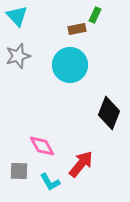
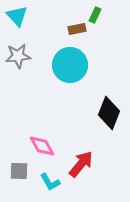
gray star: rotated 10 degrees clockwise
